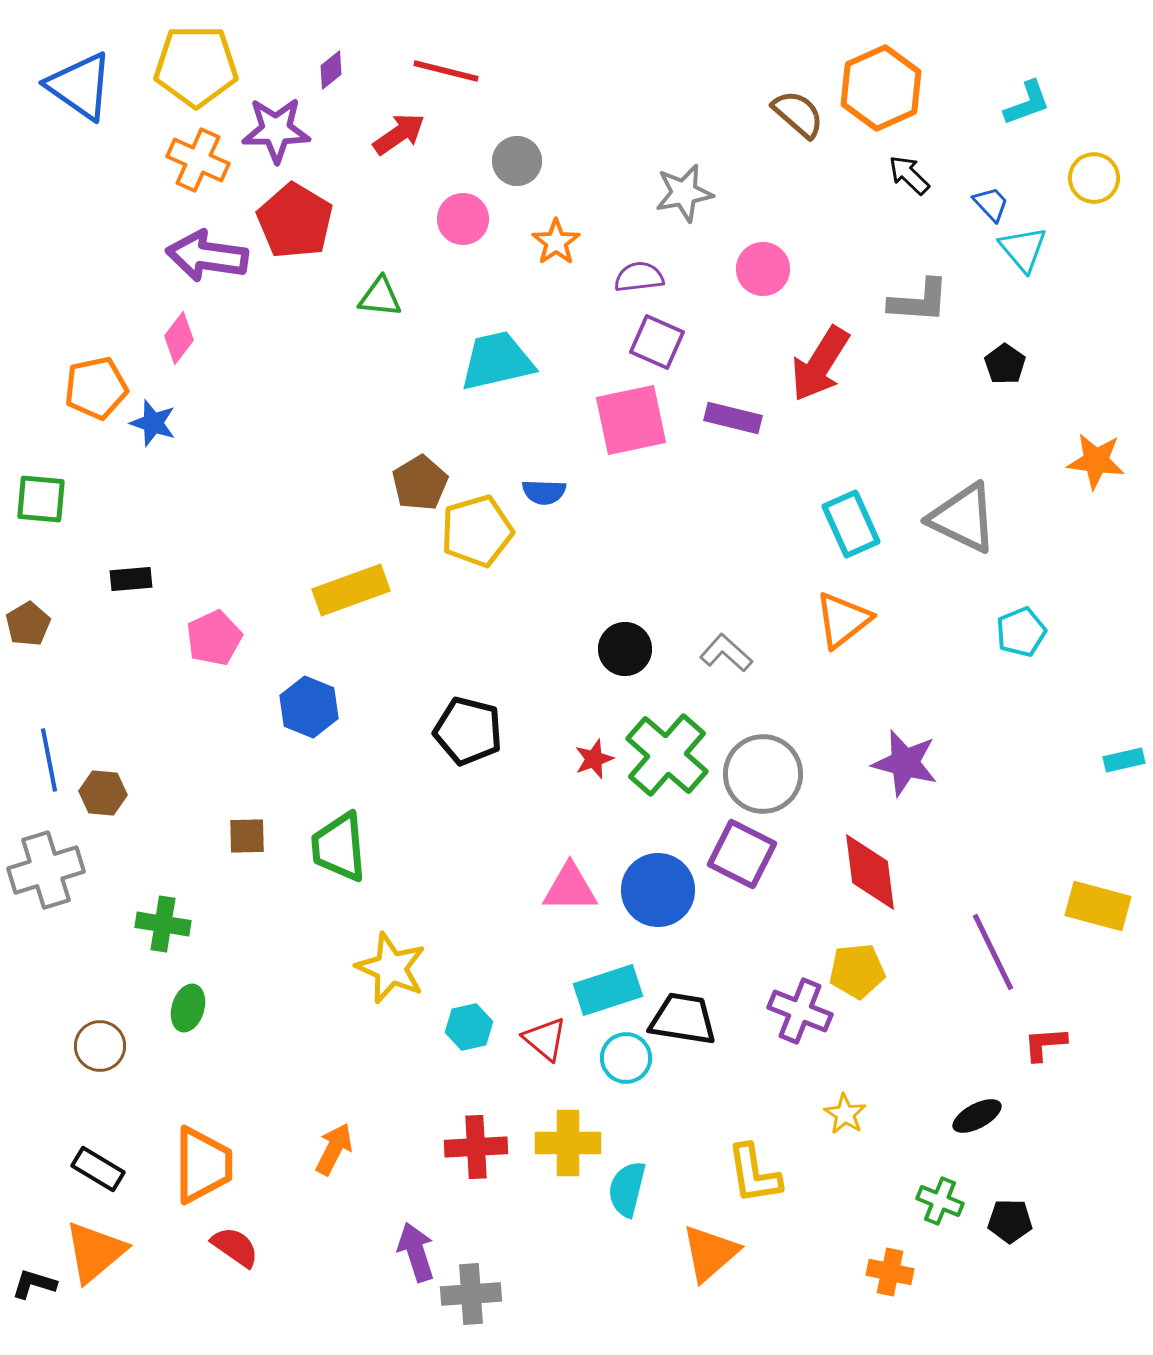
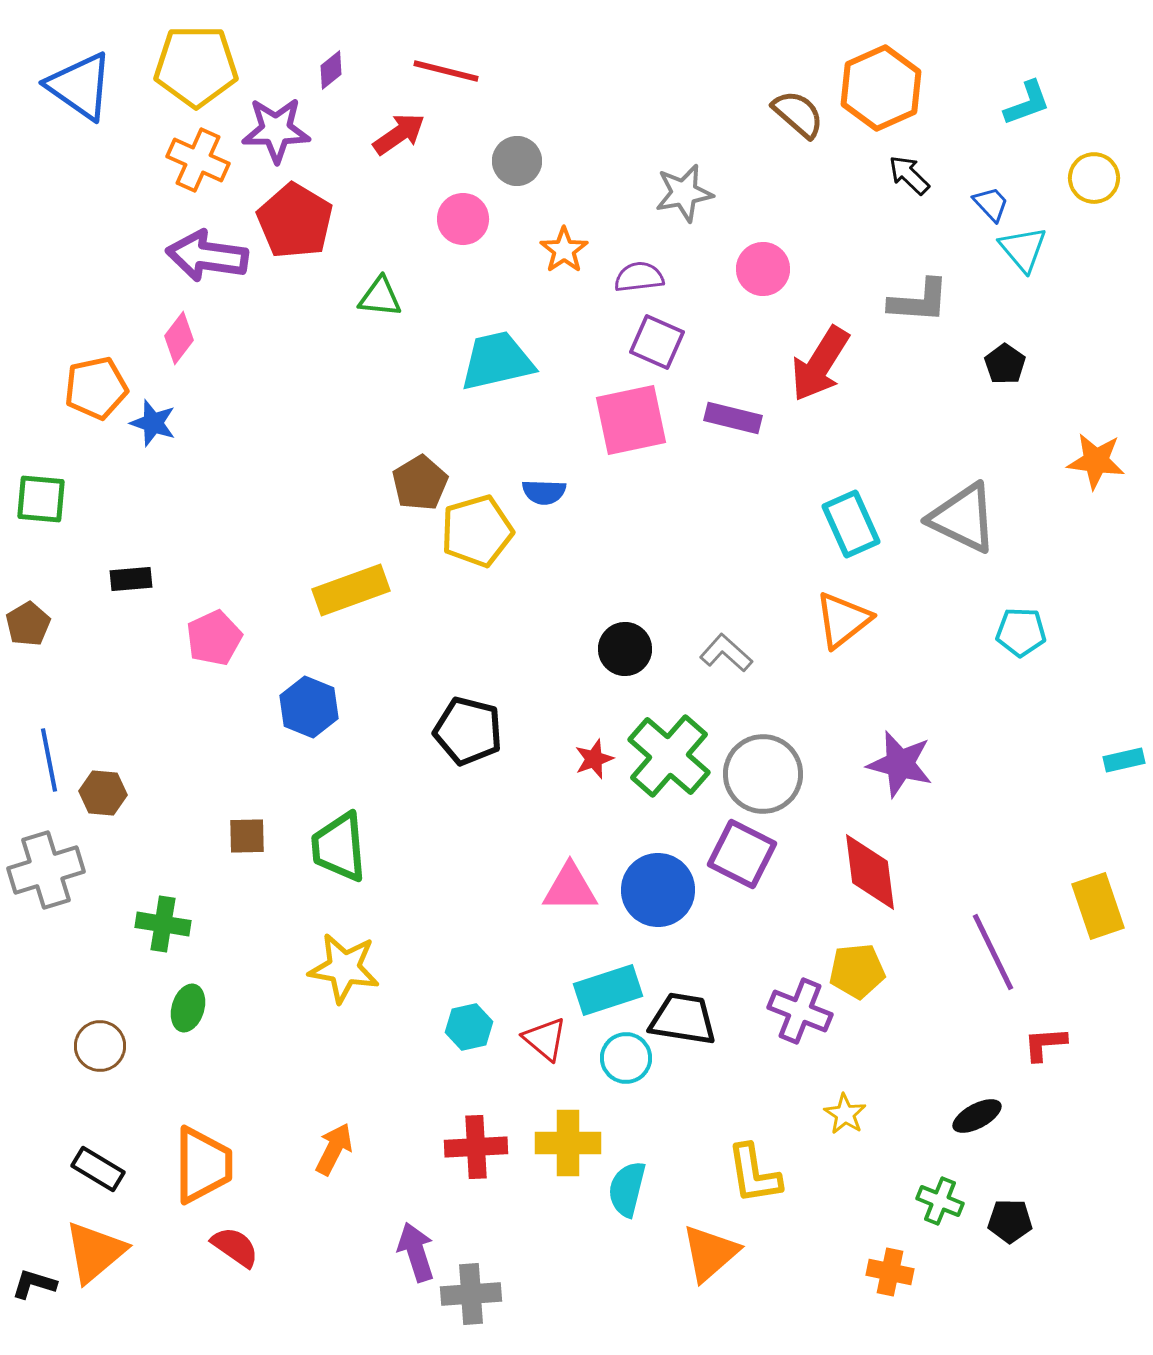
orange star at (556, 242): moved 8 px right, 8 px down
cyan pentagon at (1021, 632): rotated 24 degrees clockwise
green cross at (667, 755): moved 2 px right, 1 px down
purple star at (905, 763): moved 5 px left, 1 px down
yellow rectangle at (1098, 906): rotated 56 degrees clockwise
yellow star at (391, 968): moved 47 px left; rotated 14 degrees counterclockwise
